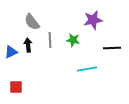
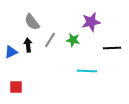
purple star: moved 2 px left, 2 px down
gray line: rotated 35 degrees clockwise
cyan line: moved 2 px down; rotated 12 degrees clockwise
